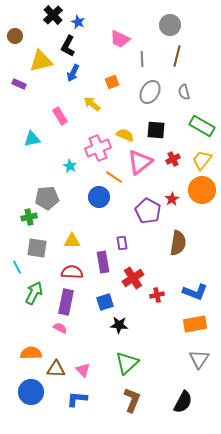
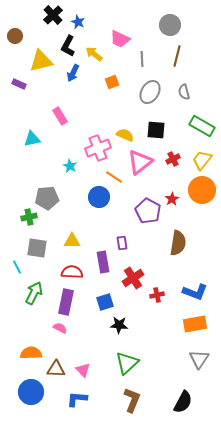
yellow arrow at (92, 104): moved 2 px right, 50 px up
